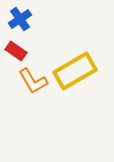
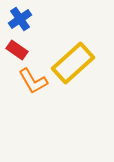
red rectangle: moved 1 px right, 1 px up
yellow rectangle: moved 2 px left, 8 px up; rotated 12 degrees counterclockwise
